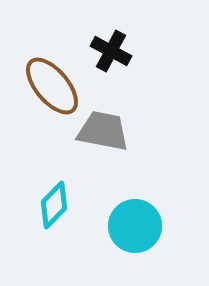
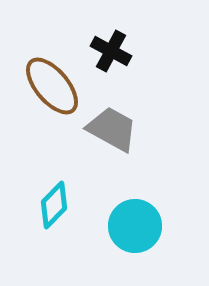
gray trapezoid: moved 9 px right, 2 px up; rotated 18 degrees clockwise
